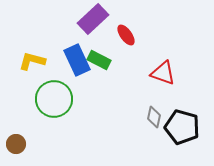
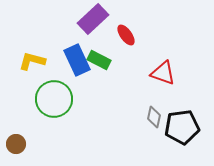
black pentagon: rotated 24 degrees counterclockwise
